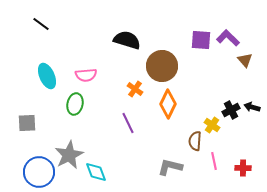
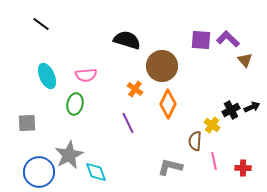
purple L-shape: moved 1 px down
black arrow: rotated 140 degrees clockwise
